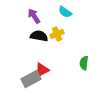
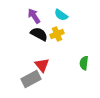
cyan semicircle: moved 4 px left, 3 px down
black semicircle: moved 2 px up; rotated 18 degrees clockwise
red triangle: moved 5 px up; rotated 42 degrees counterclockwise
